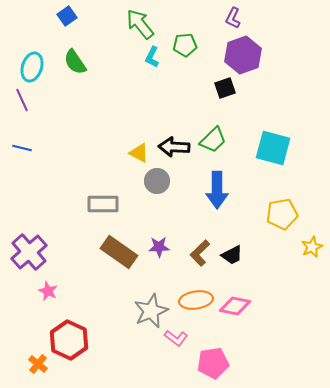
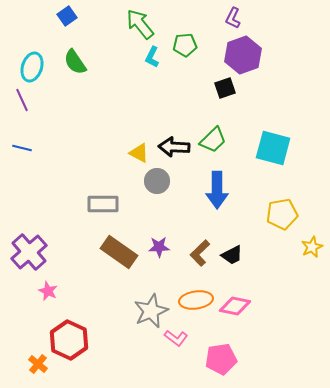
pink pentagon: moved 8 px right, 4 px up
